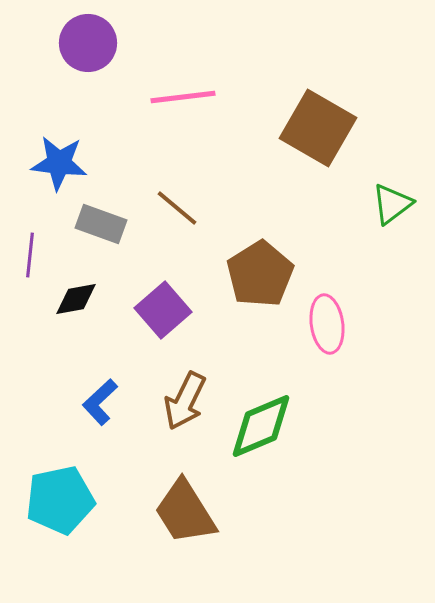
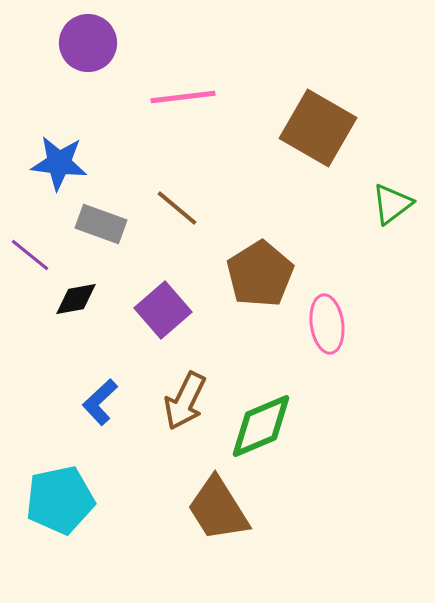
purple line: rotated 57 degrees counterclockwise
brown trapezoid: moved 33 px right, 3 px up
